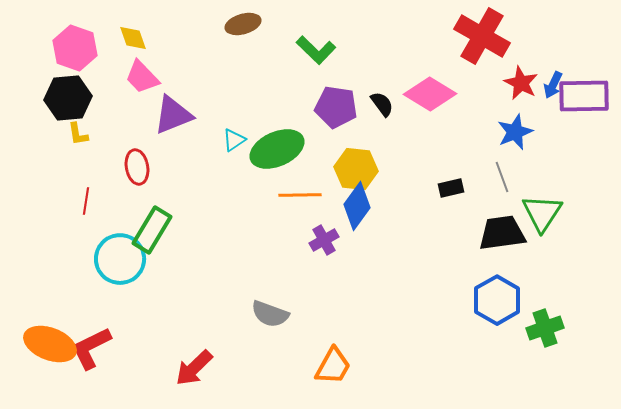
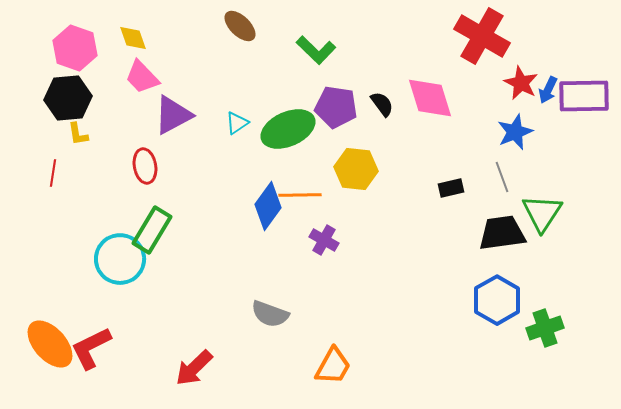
brown ellipse: moved 3 px left, 2 px down; rotated 60 degrees clockwise
blue arrow: moved 5 px left, 5 px down
pink diamond: moved 4 px down; rotated 42 degrees clockwise
purple triangle: rotated 6 degrees counterclockwise
cyan triangle: moved 3 px right, 17 px up
green ellipse: moved 11 px right, 20 px up
red ellipse: moved 8 px right, 1 px up
red line: moved 33 px left, 28 px up
blue diamond: moved 89 px left
purple cross: rotated 32 degrees counterclockwise
orange ellipse: rotated 27 degrees clockwise
